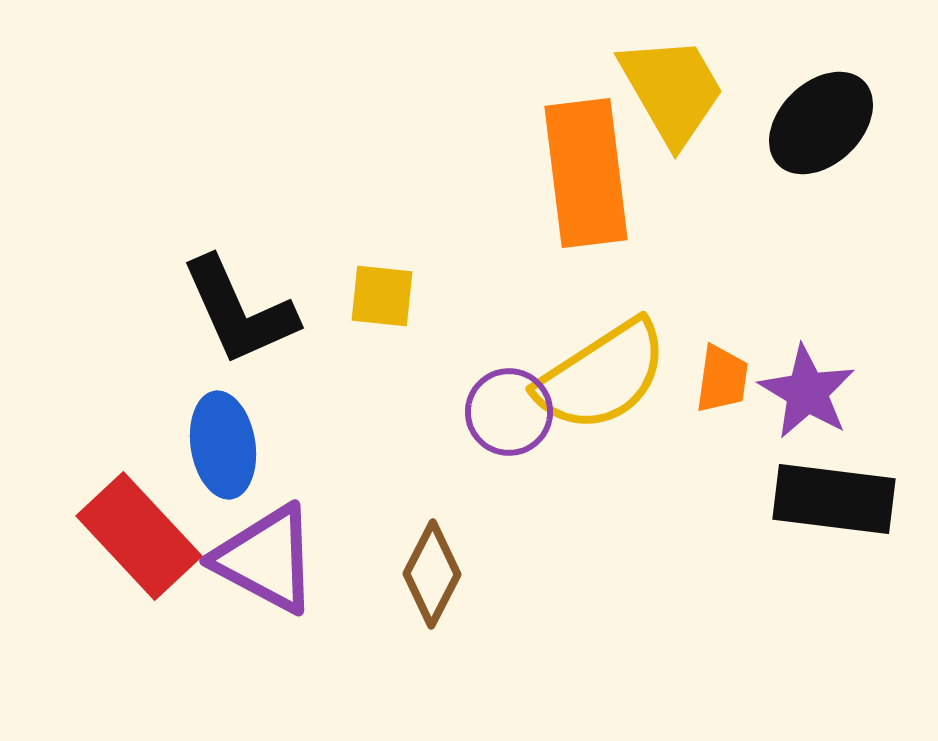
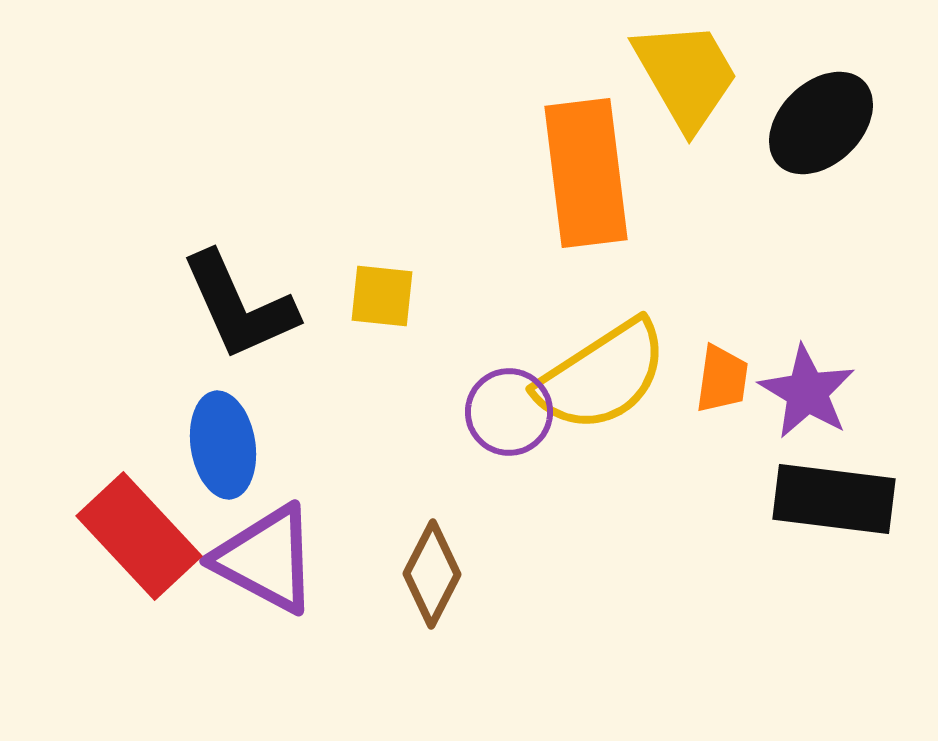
yellow trapezoid: moved 14 px right, 15 px up
black L-shape: moved 5 px up
